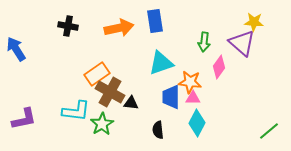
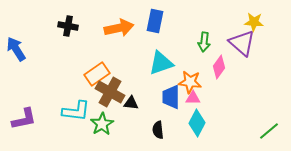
blue rectangle: rotated 20 degrees clockwise
